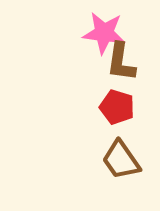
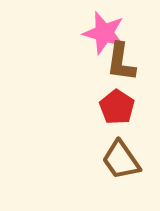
pink star: rotated 9 degrees clockwise
red pentagon: rotated 16 degrees clockwise
